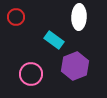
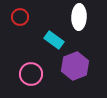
red circle: moved 4 px right
